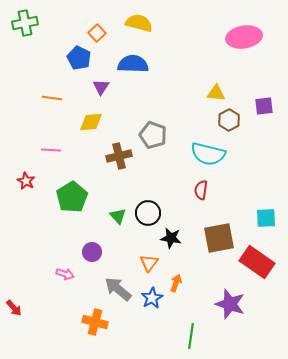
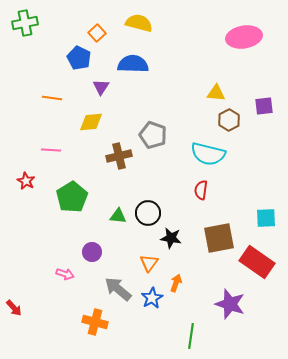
green triangle: rotated 42 degrees counterclockwise
